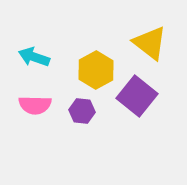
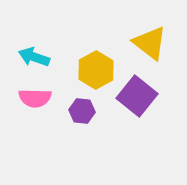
pink semicircle: moved 7 px up
